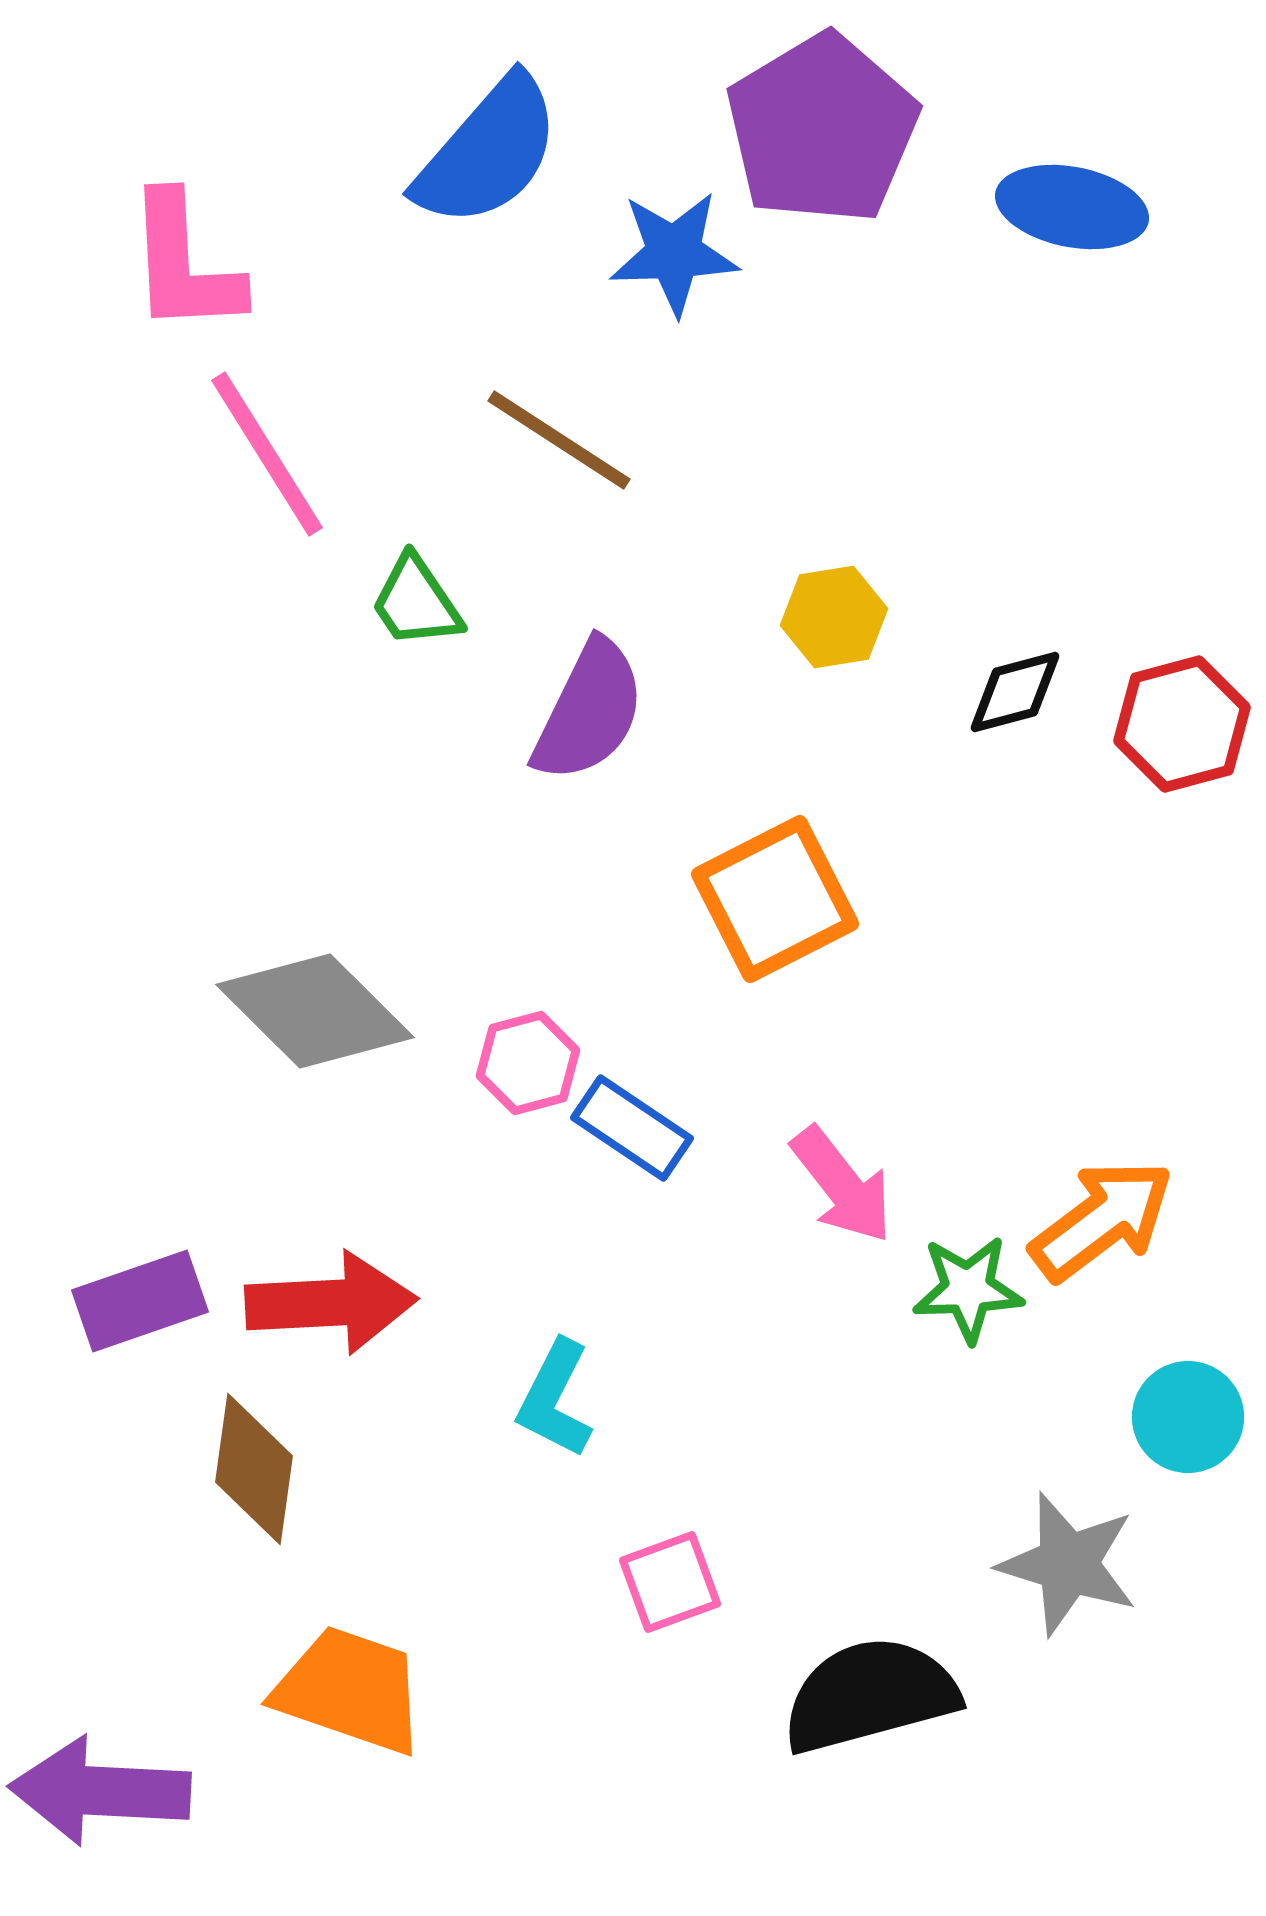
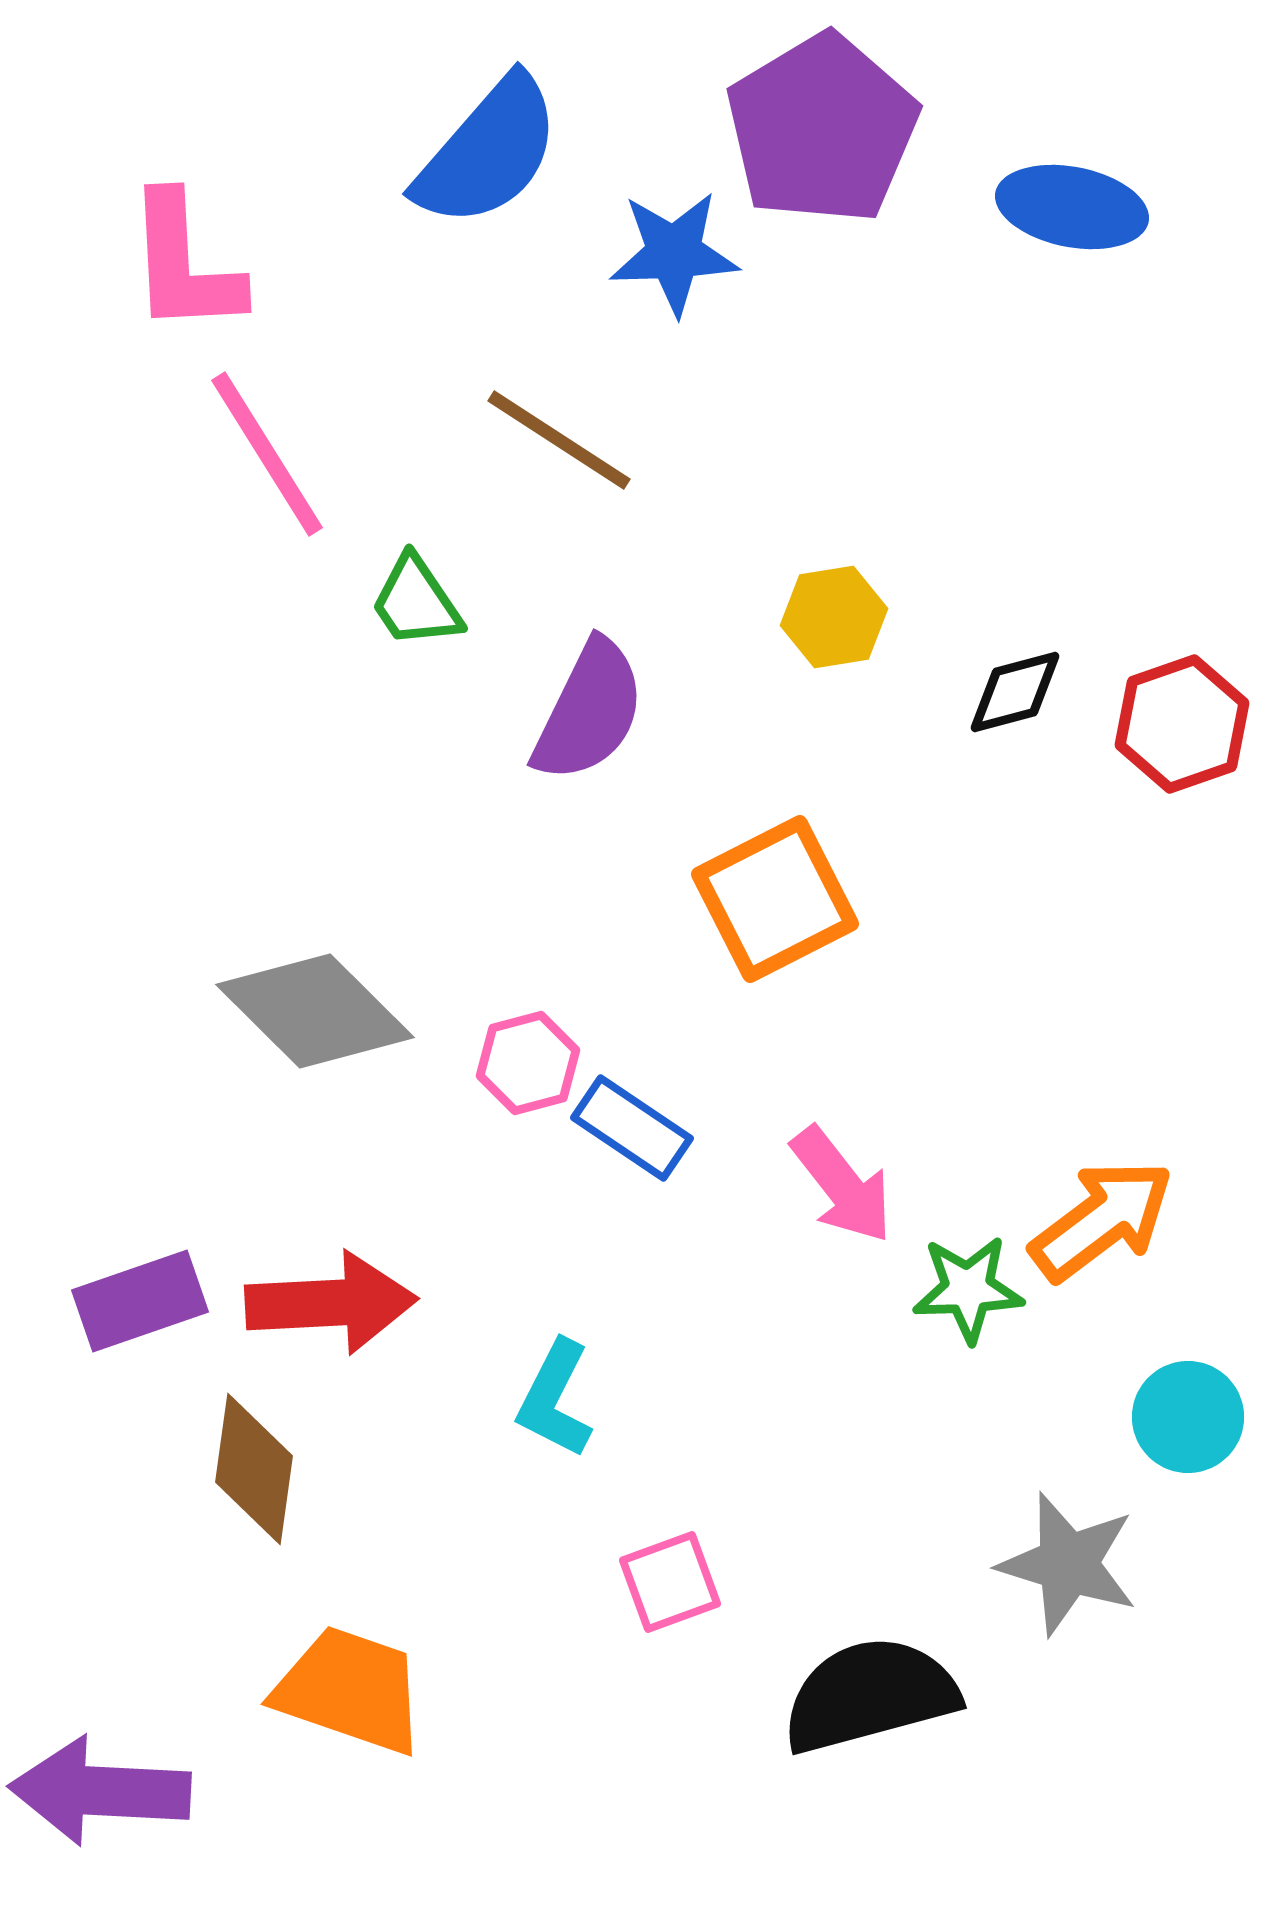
red hexagon: rotated 4 degrees counterclockwise
